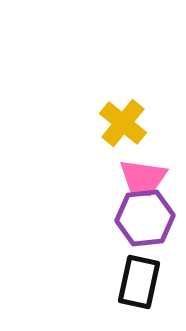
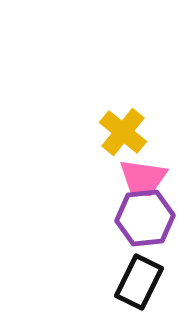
yellow cross: moved 9 px down
black rectangle: rotated 14 degrees clockwise
